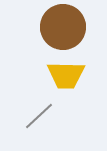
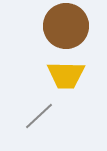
brown circle: moved 3 px right, 1 px up
